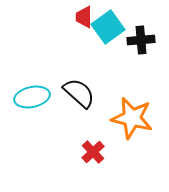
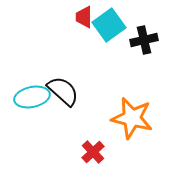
cyan square: moved 1 px right, 2 px up
black cross: moved 3 px right; rotated 8 degrees counterclockwise
black semicircle: moved 16 px left, 2 px up
